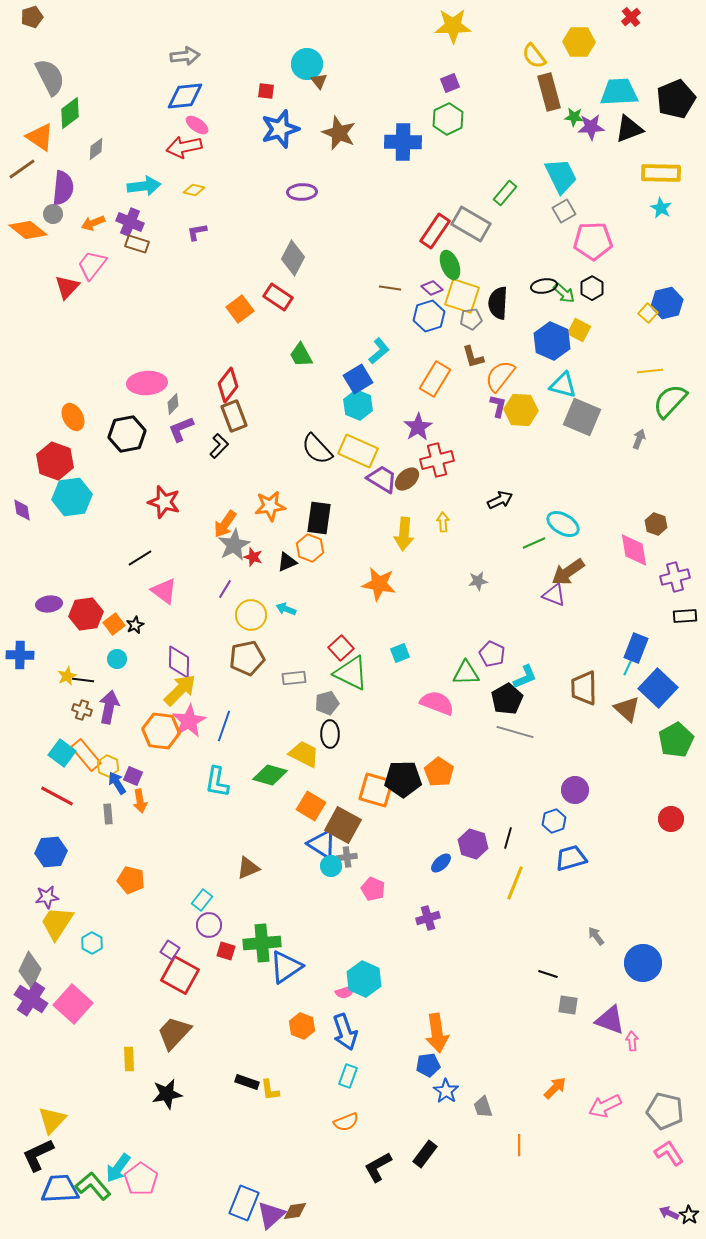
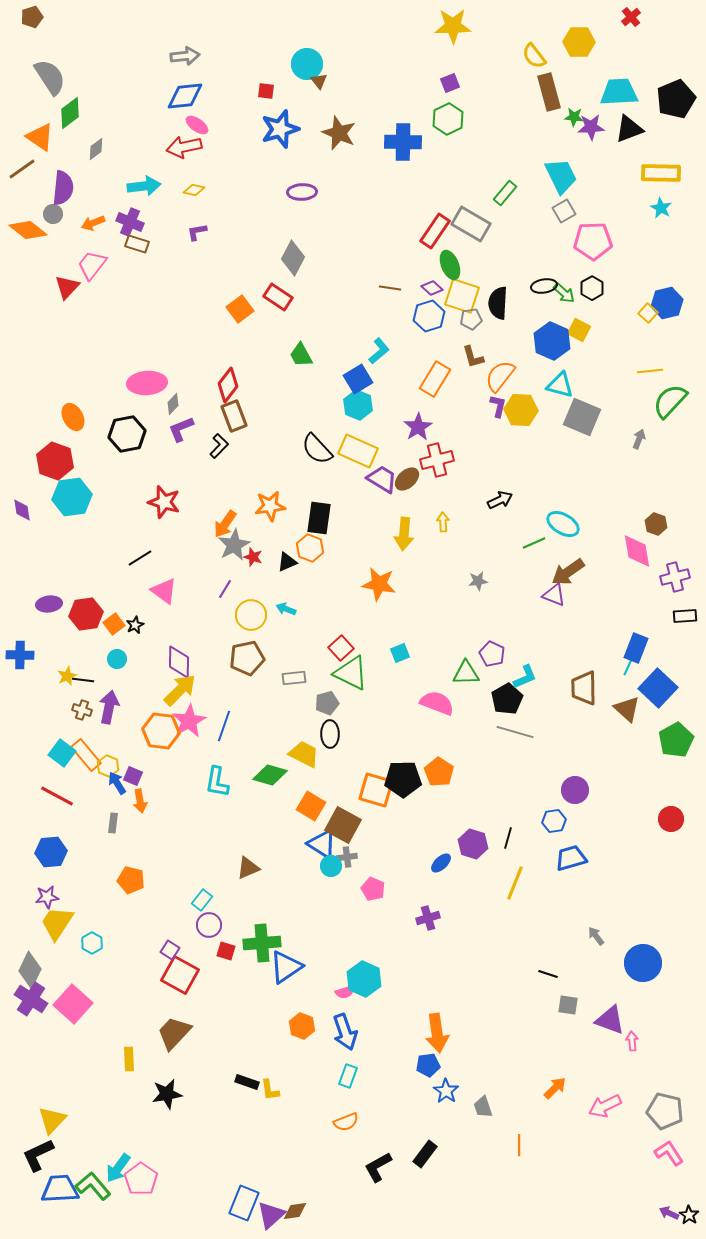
gray semicircle at (50, 77): rotated 6 degrees counterclockwise
cyan triangle at (563, 385): moved 3 px left
pink diamond at (634, 550): moved 3 px right, 1 px down
gray rectangle at (108, 814): moved 5 px right, 9 px down; rotated 12 degrees clockwise
blue hexagon at (554, 821): rotated 10 degrees clockwise
